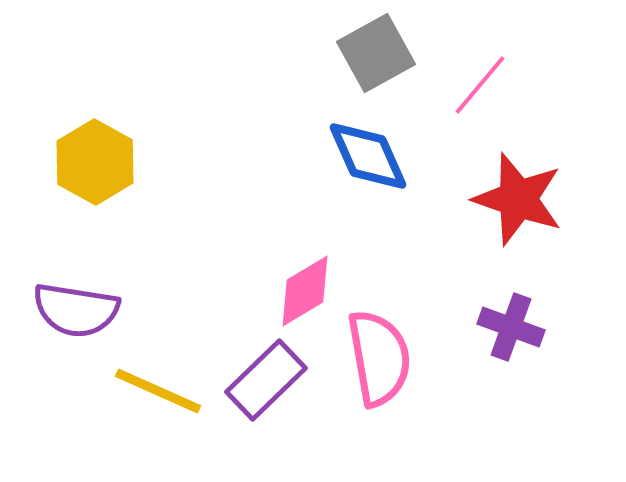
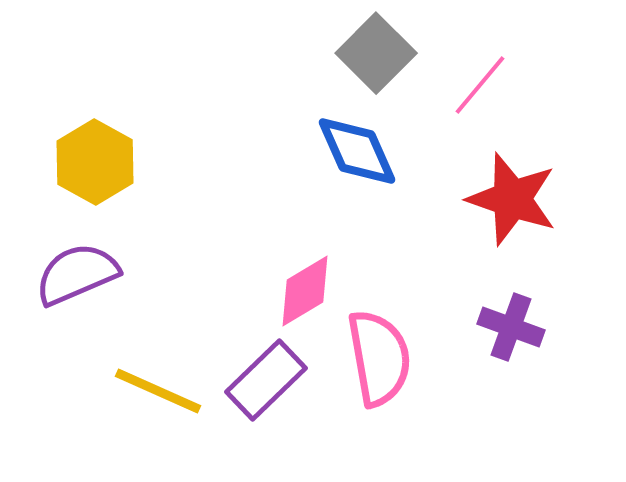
gray square: rotated 16 degrees counterclockwise
blue diamond: moved 11 px left, 5 px up
red star: moved 6 px left
purple semicircle: moved 1 px right, 36 px up; rotated 148 degrees clockwise
